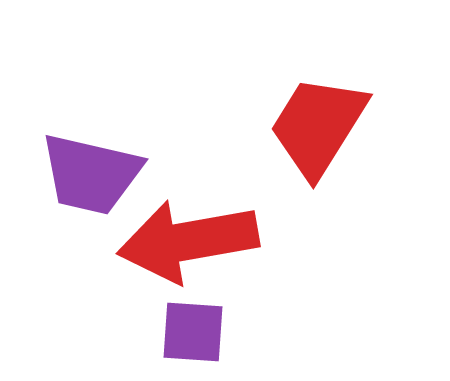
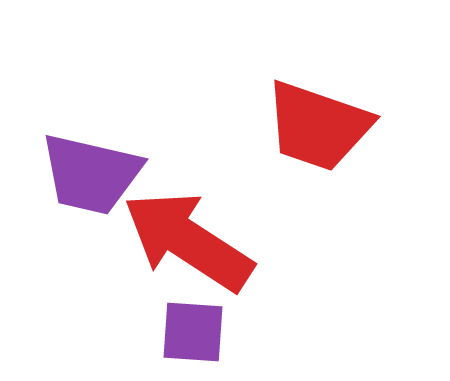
red trapezoid: rotated 103 degrees counterclockwise
red arrow: rotated 43 degrees clockwise
